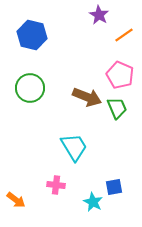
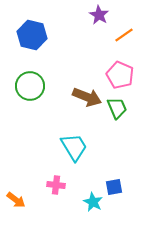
green circle: moved 2 px up
